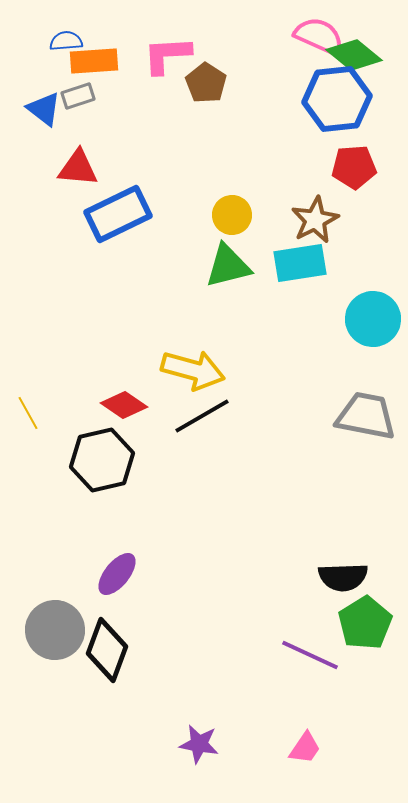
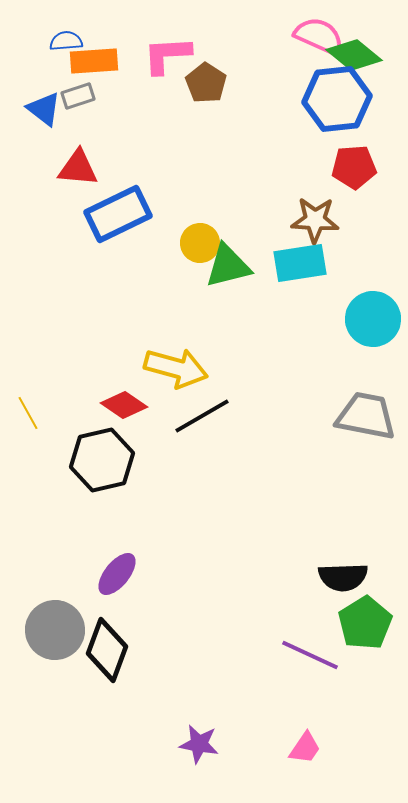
yellow circle: moved 32 px left, 28 px down
brown star: rotated 30 degrees clockwise
yellow arrow: moved 17 px left, 2 px up
